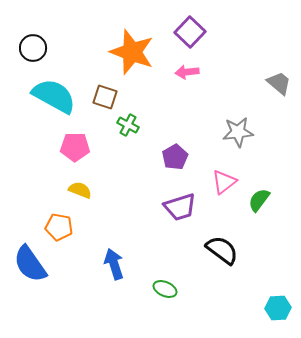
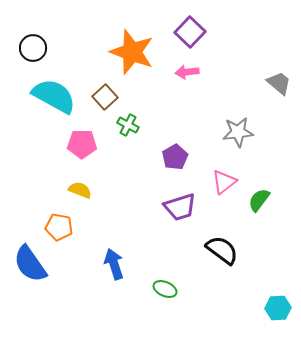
brown square: rotated 30 degrees clockwise
pink pentagon: moved 7 px right, 3 px up
